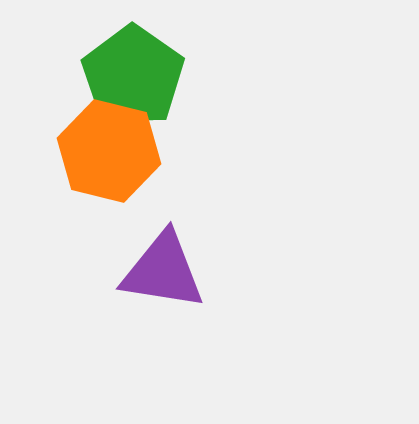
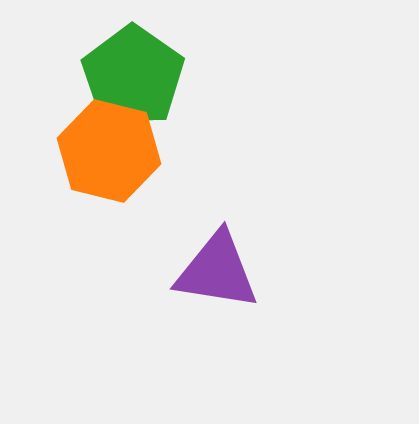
purple triangle: moved 54 px right
